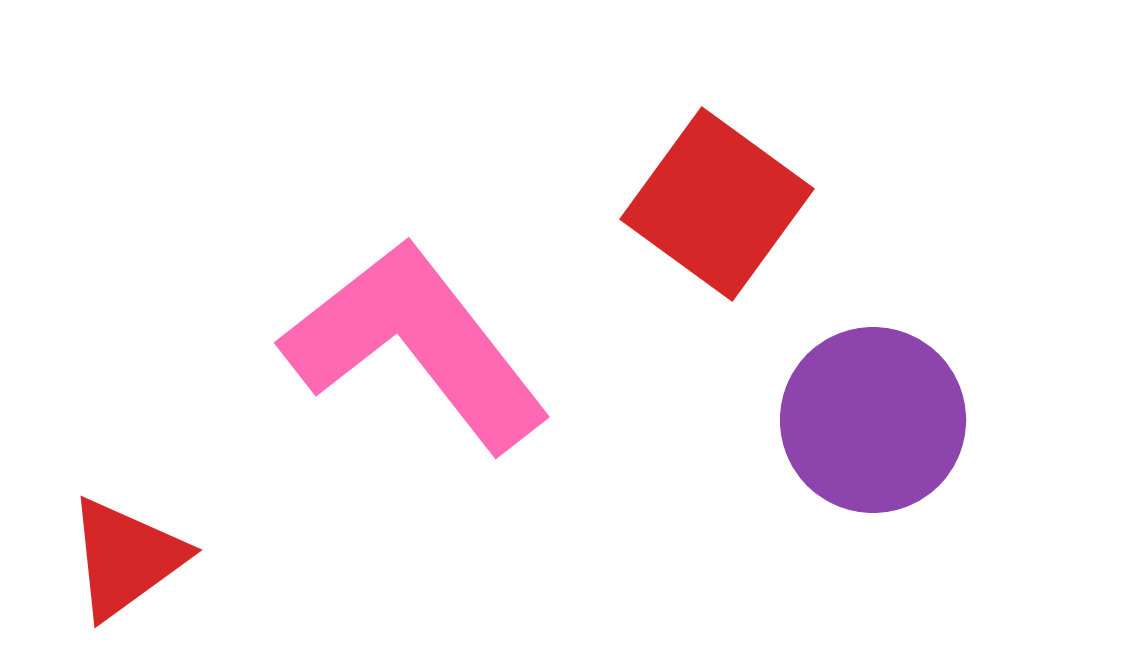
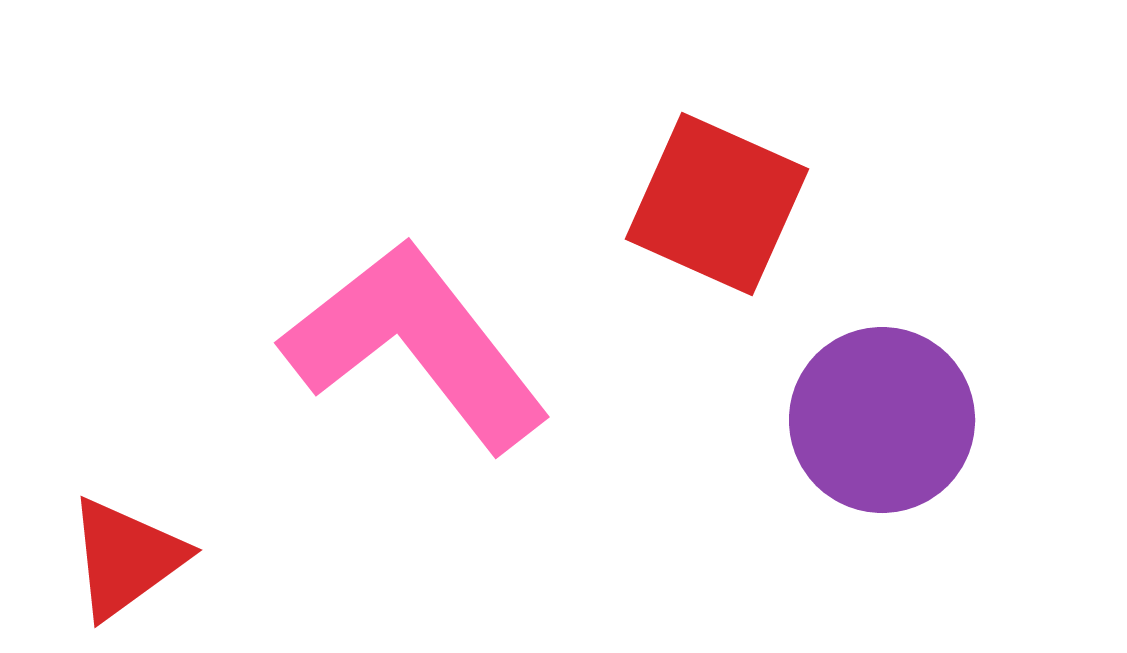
red square: rotated 12 degrees counterclockwise
purple circle: moved 9 px right
